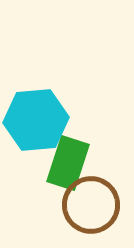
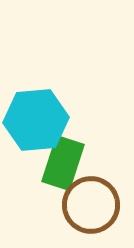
green rectangle: moved 5 px left
